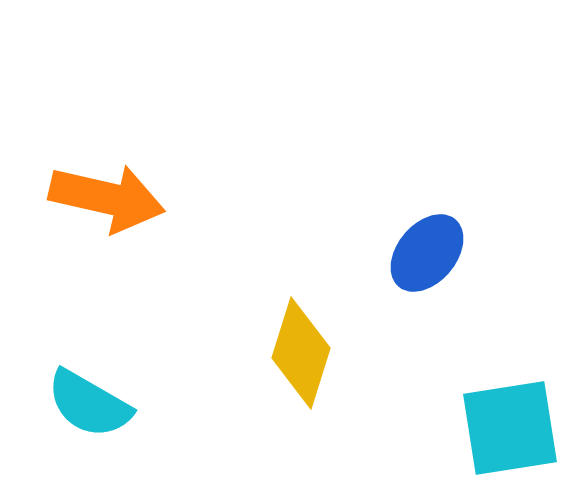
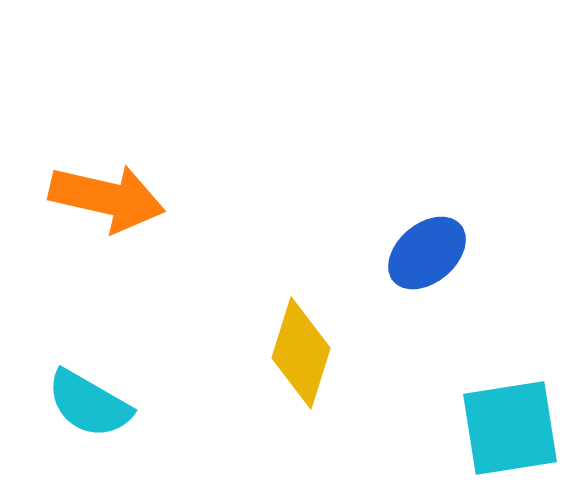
blue ellipse: rotated 10 degrees clockwise
